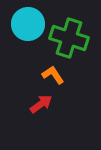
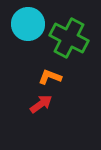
green cross: rotated 9 degrees clockwise
orange L-shape: moved 3 px left, 2 px down; rotated 35 degrees counterclockwise
